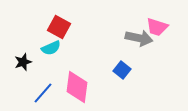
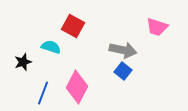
red square: moved 14 px right, 1 px up
gray arrow: moved 16 px left, 12 px down
cyan semicircle: moved 1 px up; rotated 138 degrees counterclockwise
blue square: moved 1 px right, 1 px down
pink diamond: rotated 20 degrees clockwise
blue line: rotated 20 degrees counterclockwise
